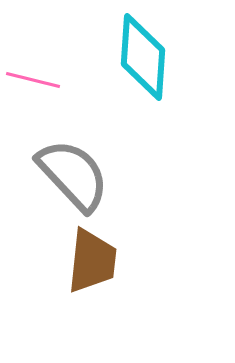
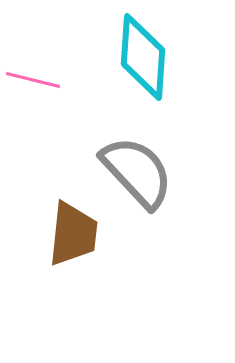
gray semicircle: moved 64 px right, 3 px up
brown trapezoid: moved 19 px left, 27 px up
